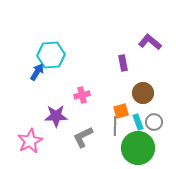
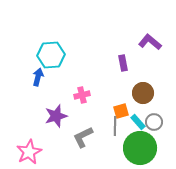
blue arrow: moved 1 px right, 5 px down; rotated 18 degrees counterclockwise
purple star: rotated 15 degrees counterclockwise
cyan rectangle: rotated 21 degrees counterclockwise
pink star: moved 1 px left, 11 px down
green circle: moved 2 px right
